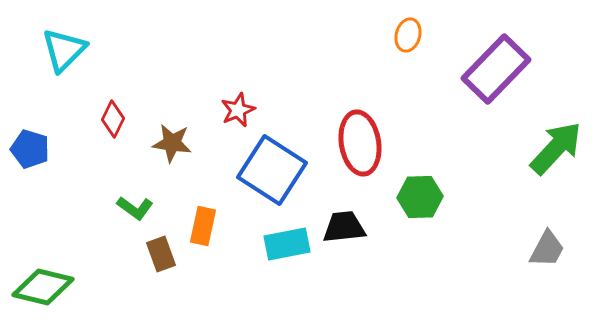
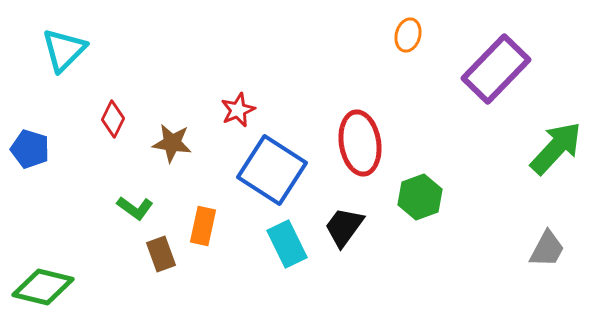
green hexagon: rotated 18 degrees counterclockwise
black trapezoid: rotated 48 degrees counterclockwise
cyan rectangle: rotated 75 degrees clockwise
